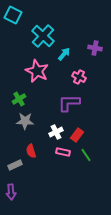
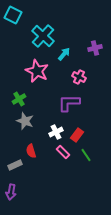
purple cross: rotated 24 degrees counterclockwise
gray star: rotated 18 degrees clockwise
pink rectangle: rotated 32 degrees clockwise
purple arrow: rotated 14 degrees clockwise
